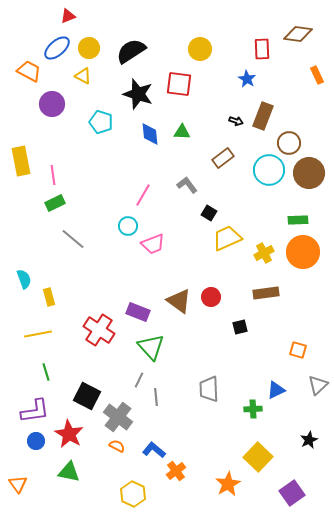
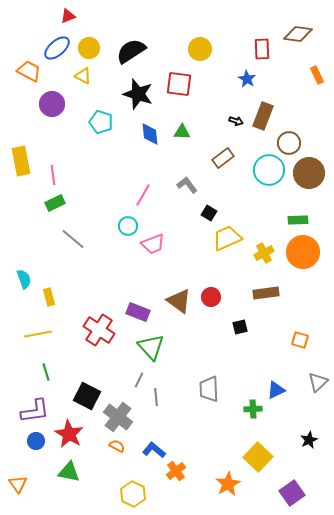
orange square at (298, 350): moved 2 px right, 10 px up
gray triangle at (318, 385): moved 3 px up
